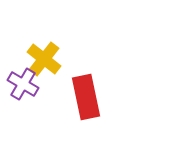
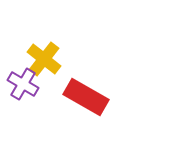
red rectangle: rotated 48 degrees counterclockwise
